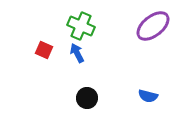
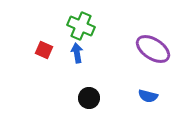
purple ellipse: moved 23 px down; rotated 72 degrees clockwise
blue arrow: rotated 18 degrees clockwise
black circle: moved 2 px right
